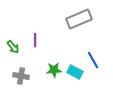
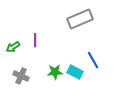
gray rectangle: moved 1 px right
green arrow: rotated 96 degrees clockwise
green star: moved 1 px right, 2 px down
gray cross: rotated 14 degrees clockwise
